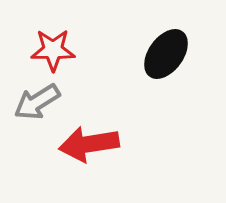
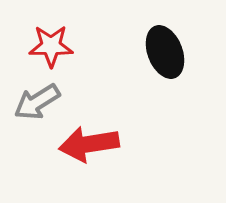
red star: moved 2 px left, 4 px up
black ellipse: moved 1 px left, 2 px up; rotated 57 degrees counterclockwise
